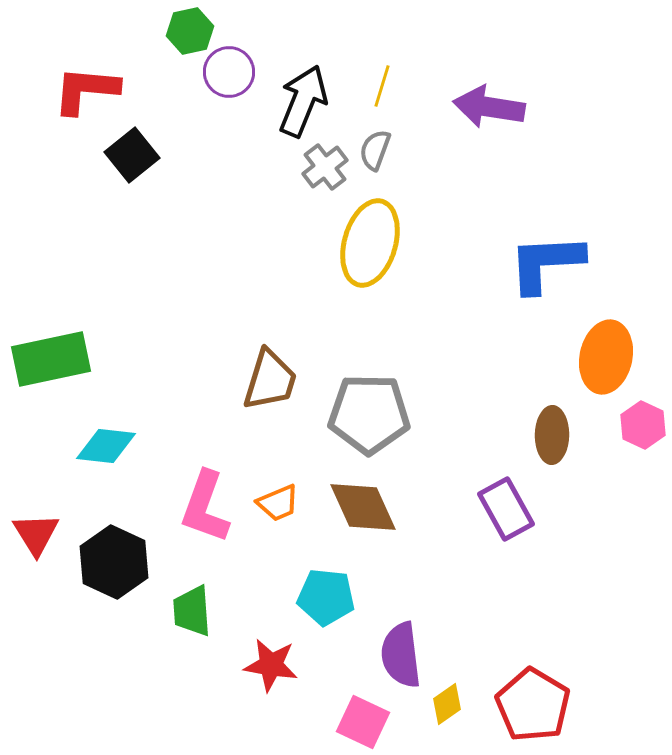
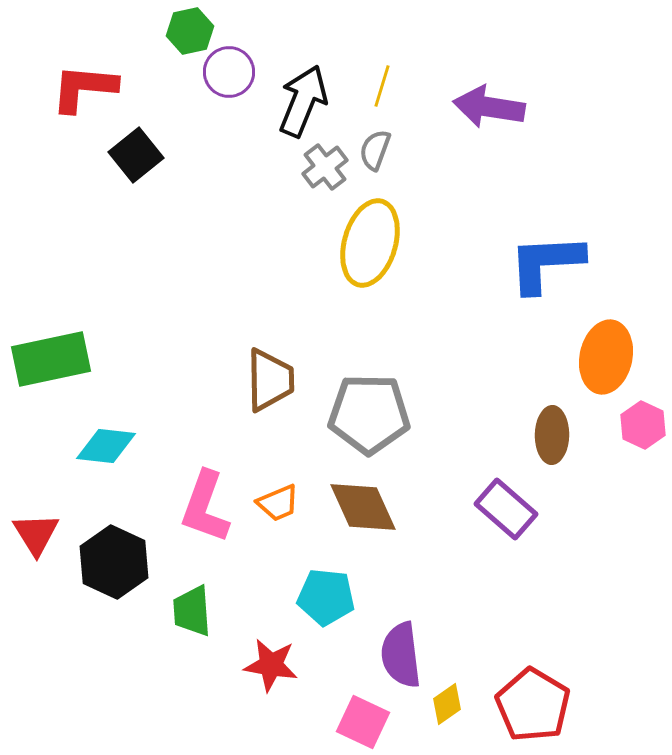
red L-shape: moved 2 px left, 2 px up
black square: moved 4 px right
brown trapezoid: rotated 18 degrees counterclockwise
purple rectangle: rotated 20 degrees counterclockwise
